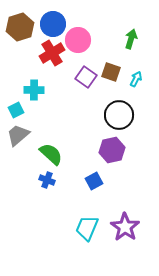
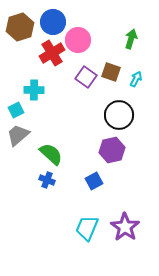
blue circle: moved 2 px up
